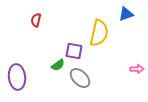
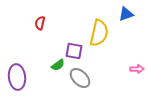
red semicircle: moved 4 px right, 3 px down
